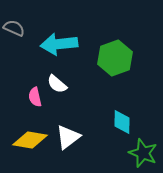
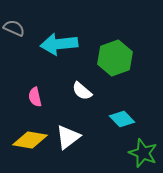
white semicircle: moved 25 px right, 7 px down
cyan diamond: moved 3 px up; rotated 45 degrees counterclockwise
